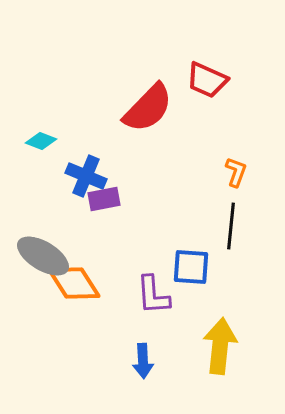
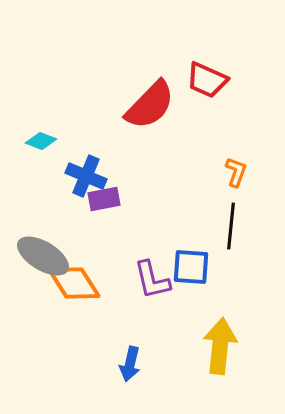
red semicircle: moved 2 px right, 3 px up
purple L-shape: moved 1 px left, 15 px up; rotated 9 degrees counterclockwise
blue arrow: moved 13 px left, 3 px down; rotated 16 degrees clockwise
